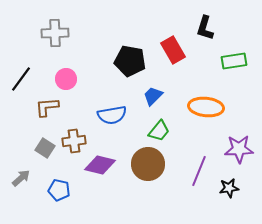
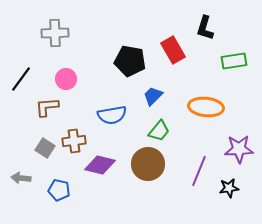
gray arrow: rotated 132 degrees counterclockwise
